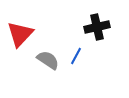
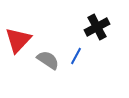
black cross: rotated 15 degrees counterclockwise
red triangle: moved 2 px left, 6 px down
